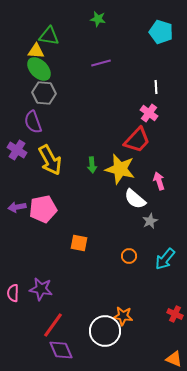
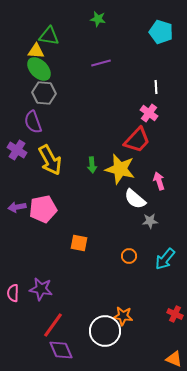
gray star: rotated 21 degrees clockwise
